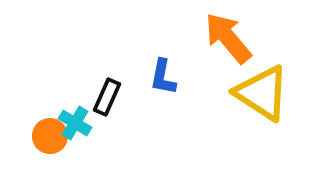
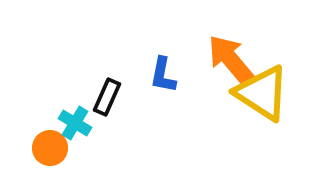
orange arrow: moved 3 px right, 22 px down
blue L-shape: moved 2 px up
orange circle: moved 12 px down
